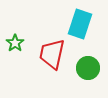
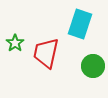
red trapezoid: moved 6 px left, 1 px up
green circle: moved 5 px right, 2 px up
